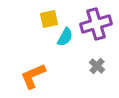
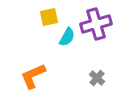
yellow square: moved 2 px up
cyan semicircle: moved 2 px right
gray cross: moved 12 px down
